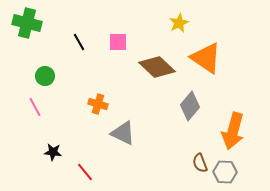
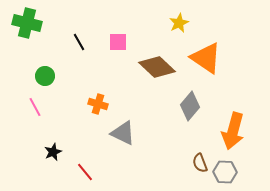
black star: rotated 30 degrees counterclockwise
